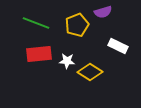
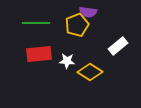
purple semicircle: moved 15 px left; rotated 24 degrees clockwise
green line: rotated 20 degrees counterclockwise
white rectangle: rotated 66 degrees counterclockwise
